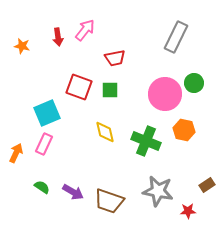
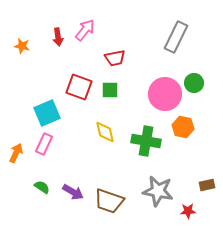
orange hexagon: moved 1 px left, 3 px up
green cross: rotated 12 degrees counterclockwise
brown rectangle: rotated 21 degrees clockwise
